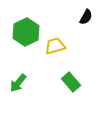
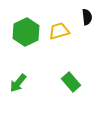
black semicircle: moved 1 px right; rotated 35 degrees counterclockwise
yellow trapezoid: moved 4 px right, 15 px up
